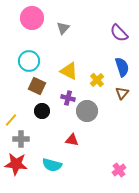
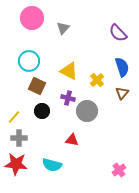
purple semicircle: moved 1 px left
yellow line: moved 3 px right, 3 px up
gray cross: moved 2 px left, 1 px up
